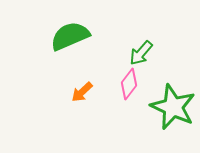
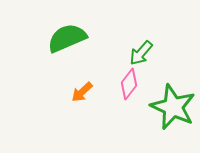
green semicircle: moved 3 px left, 2 px down
